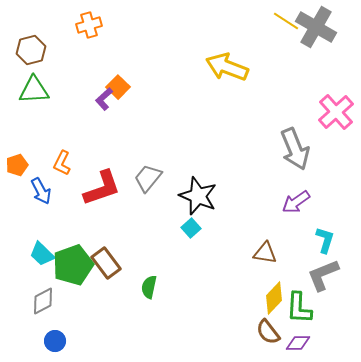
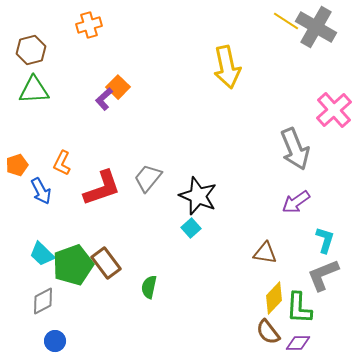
yellow arrow: rotated 123 degrees counterclockwise
pink cross: moved 2 px left, 2 px up
